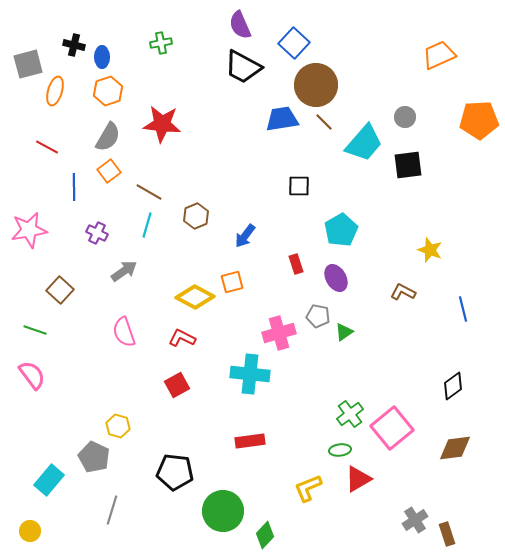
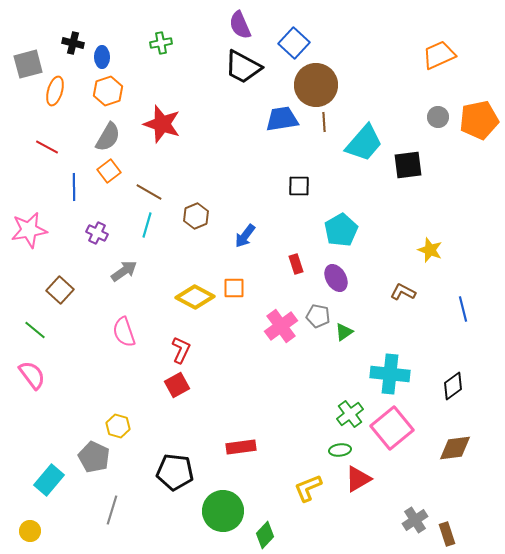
black cross at (74, 45): moved 1 px left, 2 px up
gray circle at (405, 117): moved 33 px right
orange pentagon at (479, 120): rotated 9 degrees counterclockwise
brown line at (324, 122): rotated 42 degrees clockwise
red star at (162, 124): rotated 12 degrees clockwise
orange square at (232, 282): moved 2 px right, 6 px down; rotated 15 degrees clockwise
green line at (35, 330): rotated 20 degrees clockwise
pink cross at (279, 333): moved 2 px right, 7 px up; rotated 20 degrees counterclockwise
red L-shape at (182, 338): moved 1 px left, 12 px down; rotated 88 degrees clockwise
cyan cross at (250, 374): moved 140 px right
red rectangle at (250, 441): moved 9 px left, 6 px down
